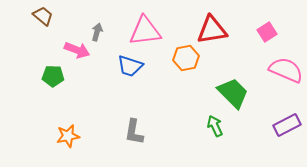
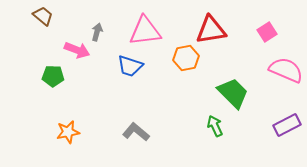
red triangle: moved 1 px left
gray L-shape: moved 2 px right; rotated 120 degrees clockwise
orange star: moved 4 px up
